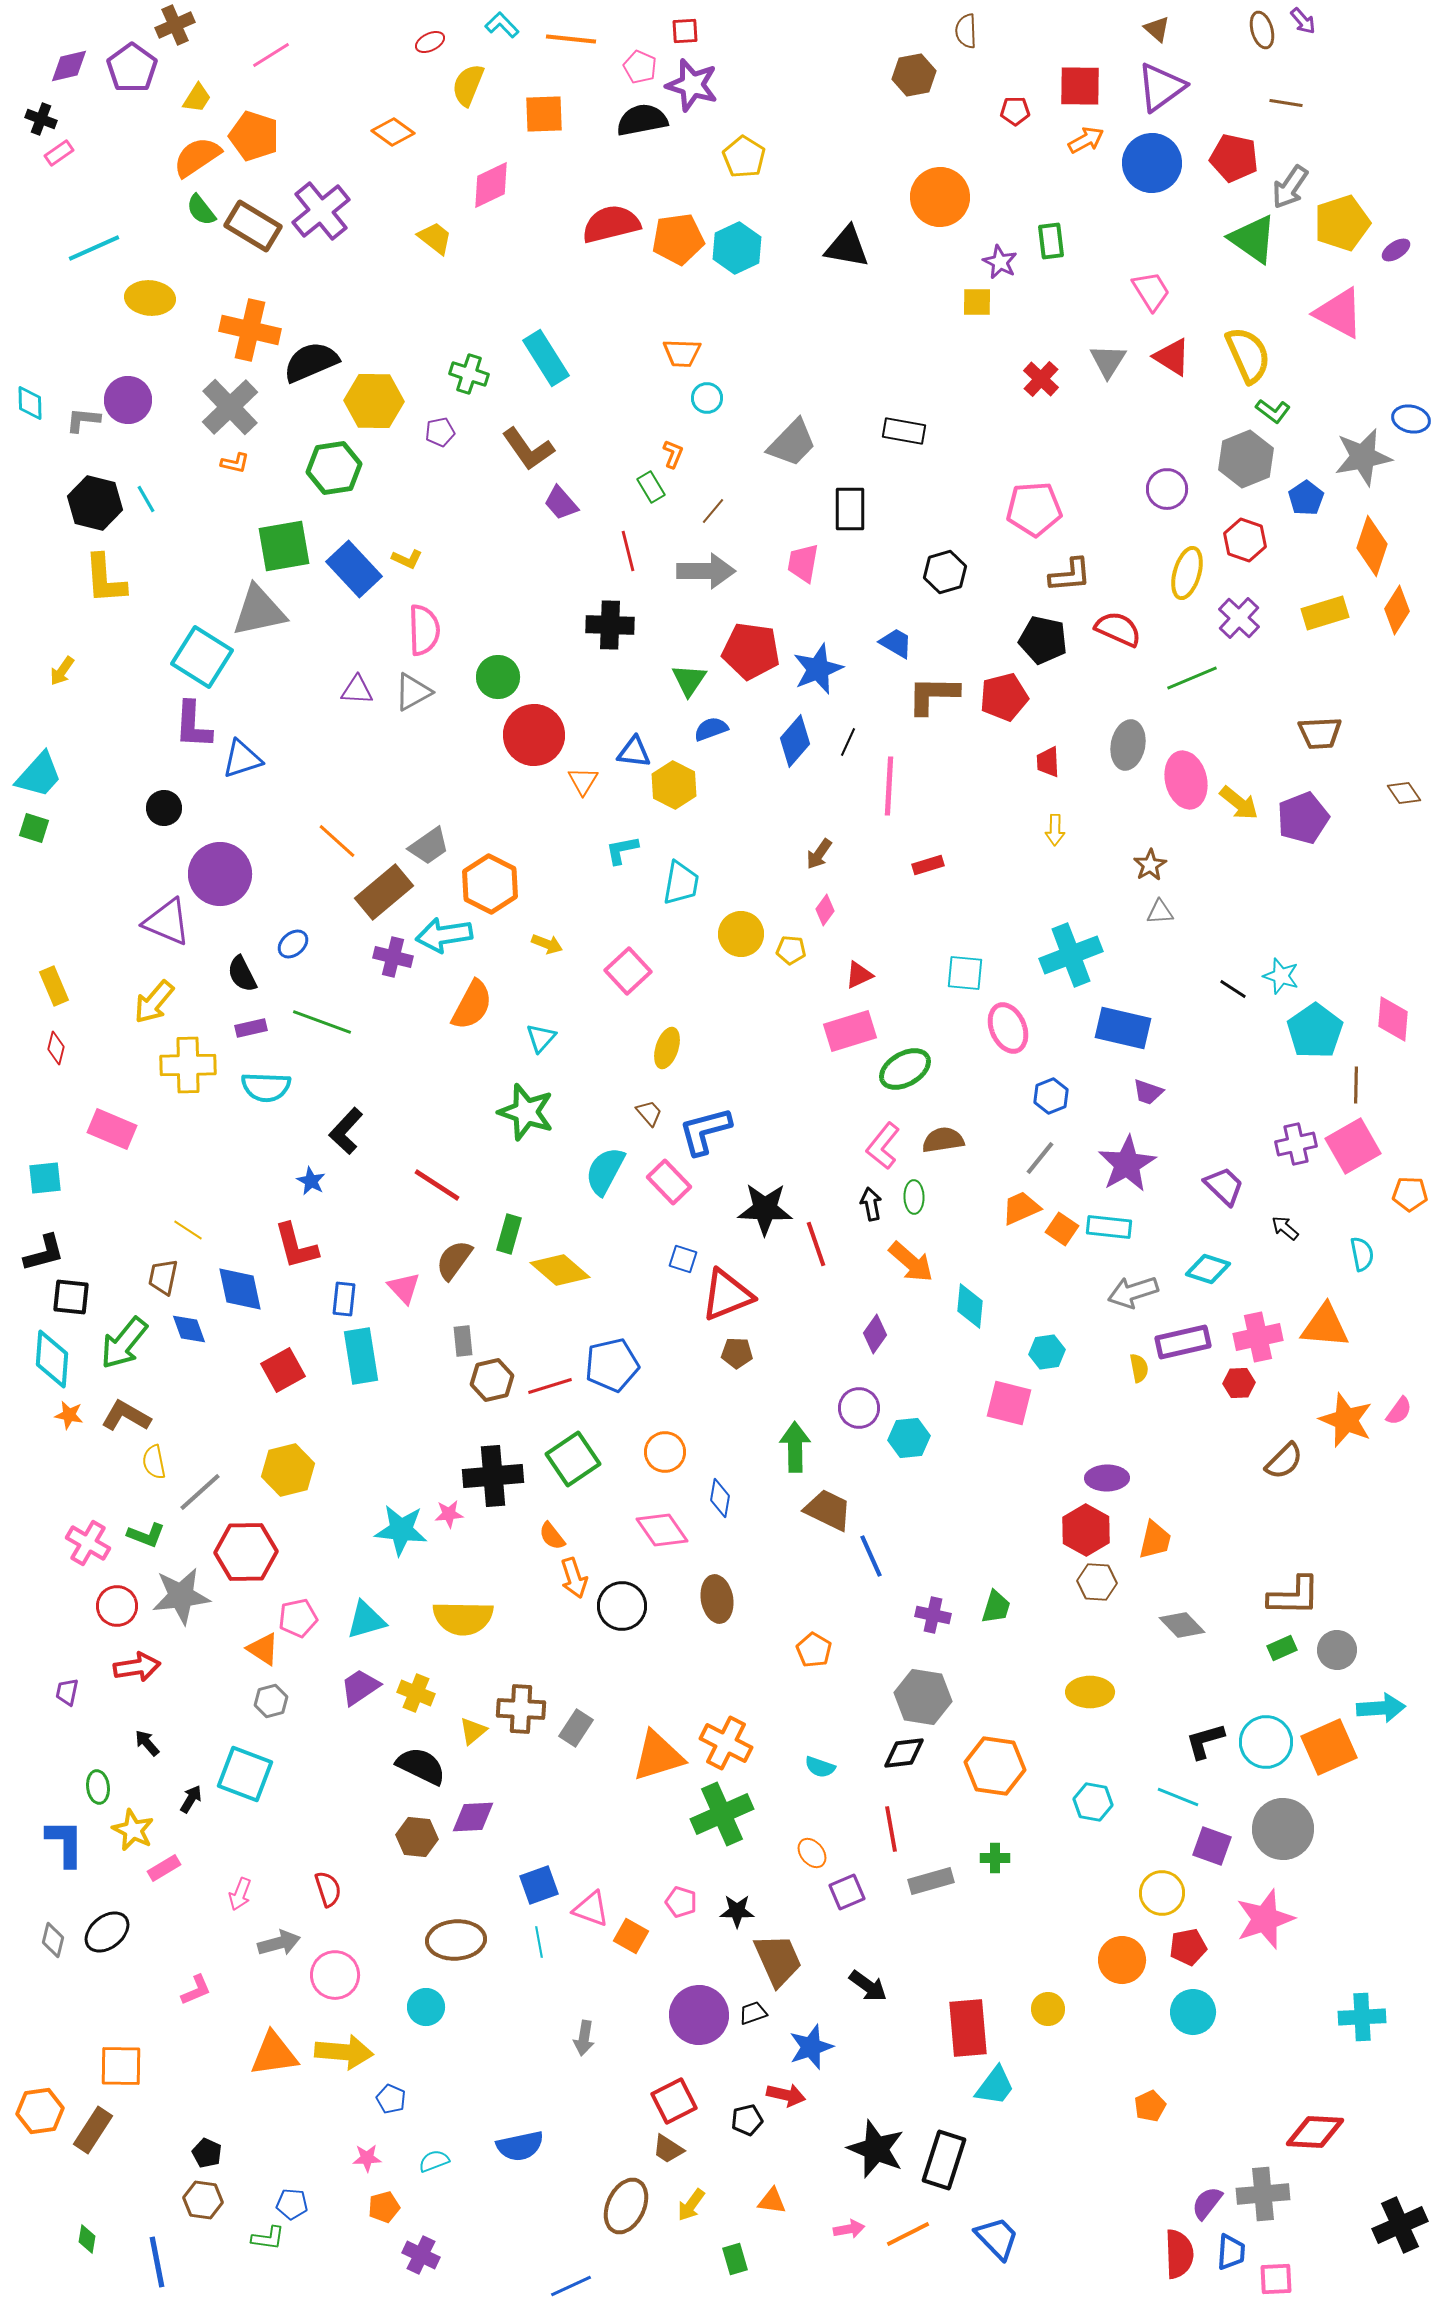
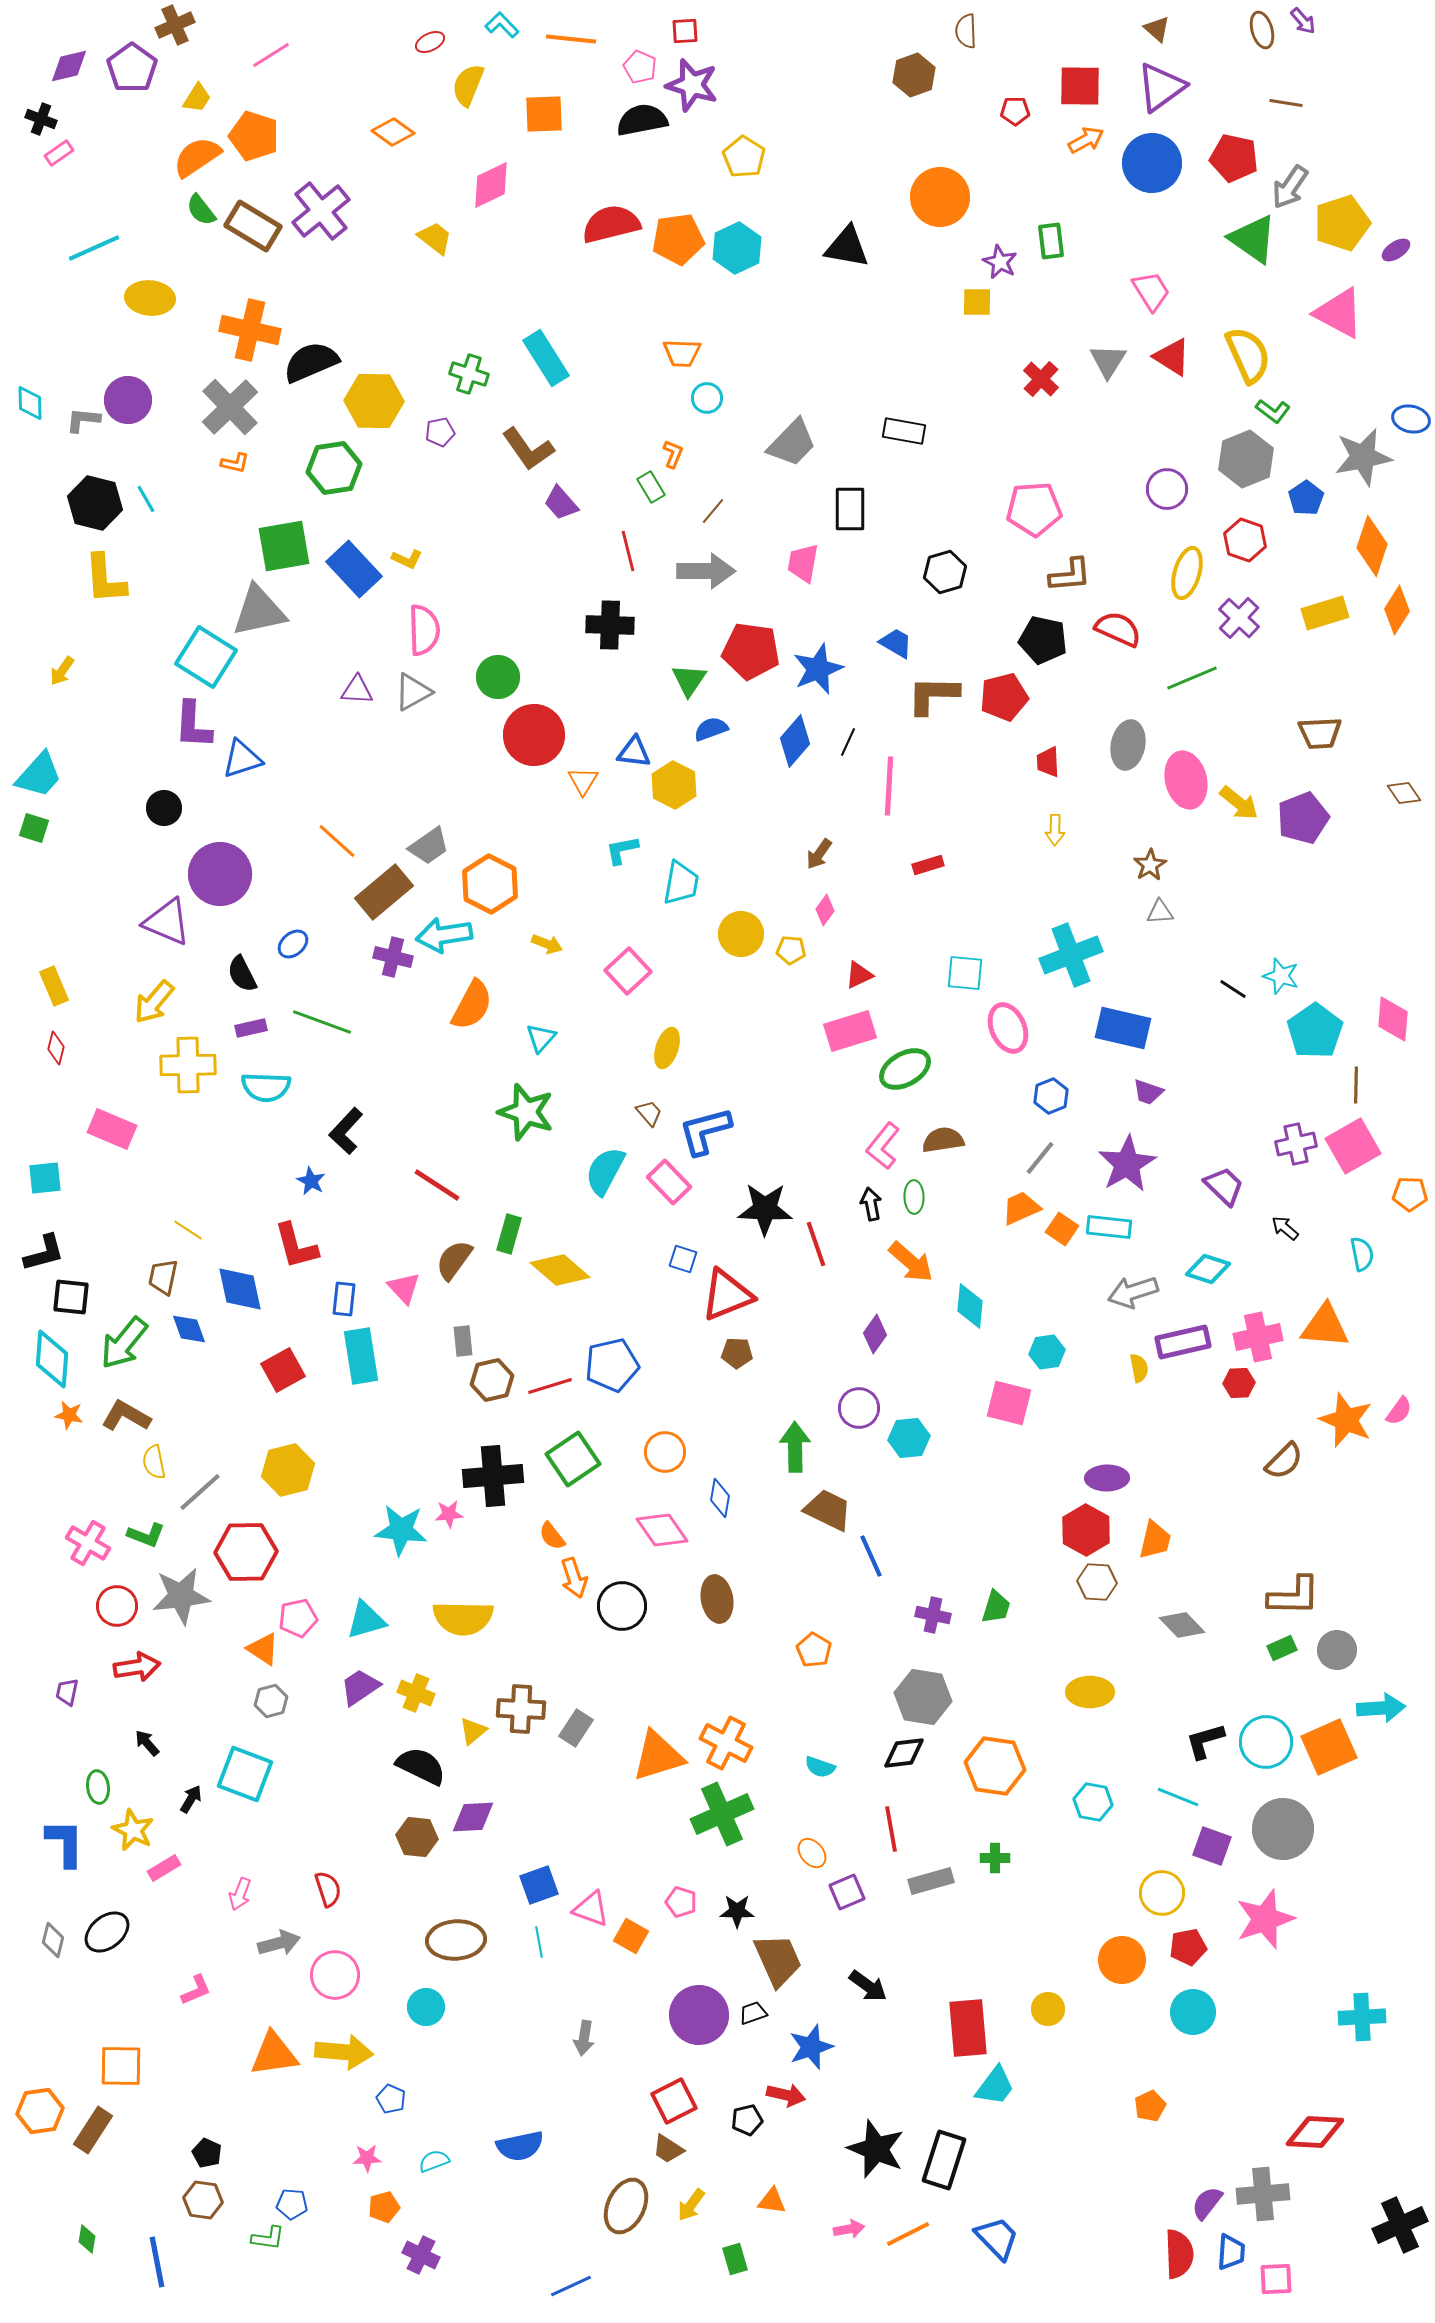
brown hexagon at (914, 75): rotated 9 degrees counterclockwise
cyan square at (202, 657): moved 4 px right
